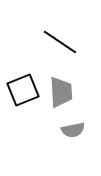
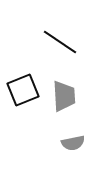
gray trapezoid: moved 3 px right, 4 px down
gray semicircle: moved 13 px down
